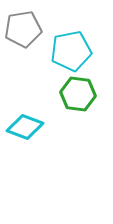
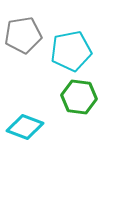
gray pentagon: moved 6 px down
green hexagon: moved 1 px right, 3 px down
